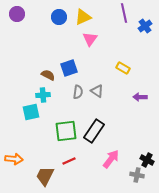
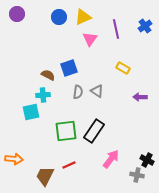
purple line: moved 8 px left, 16 px down
red line: moved 4 px down
